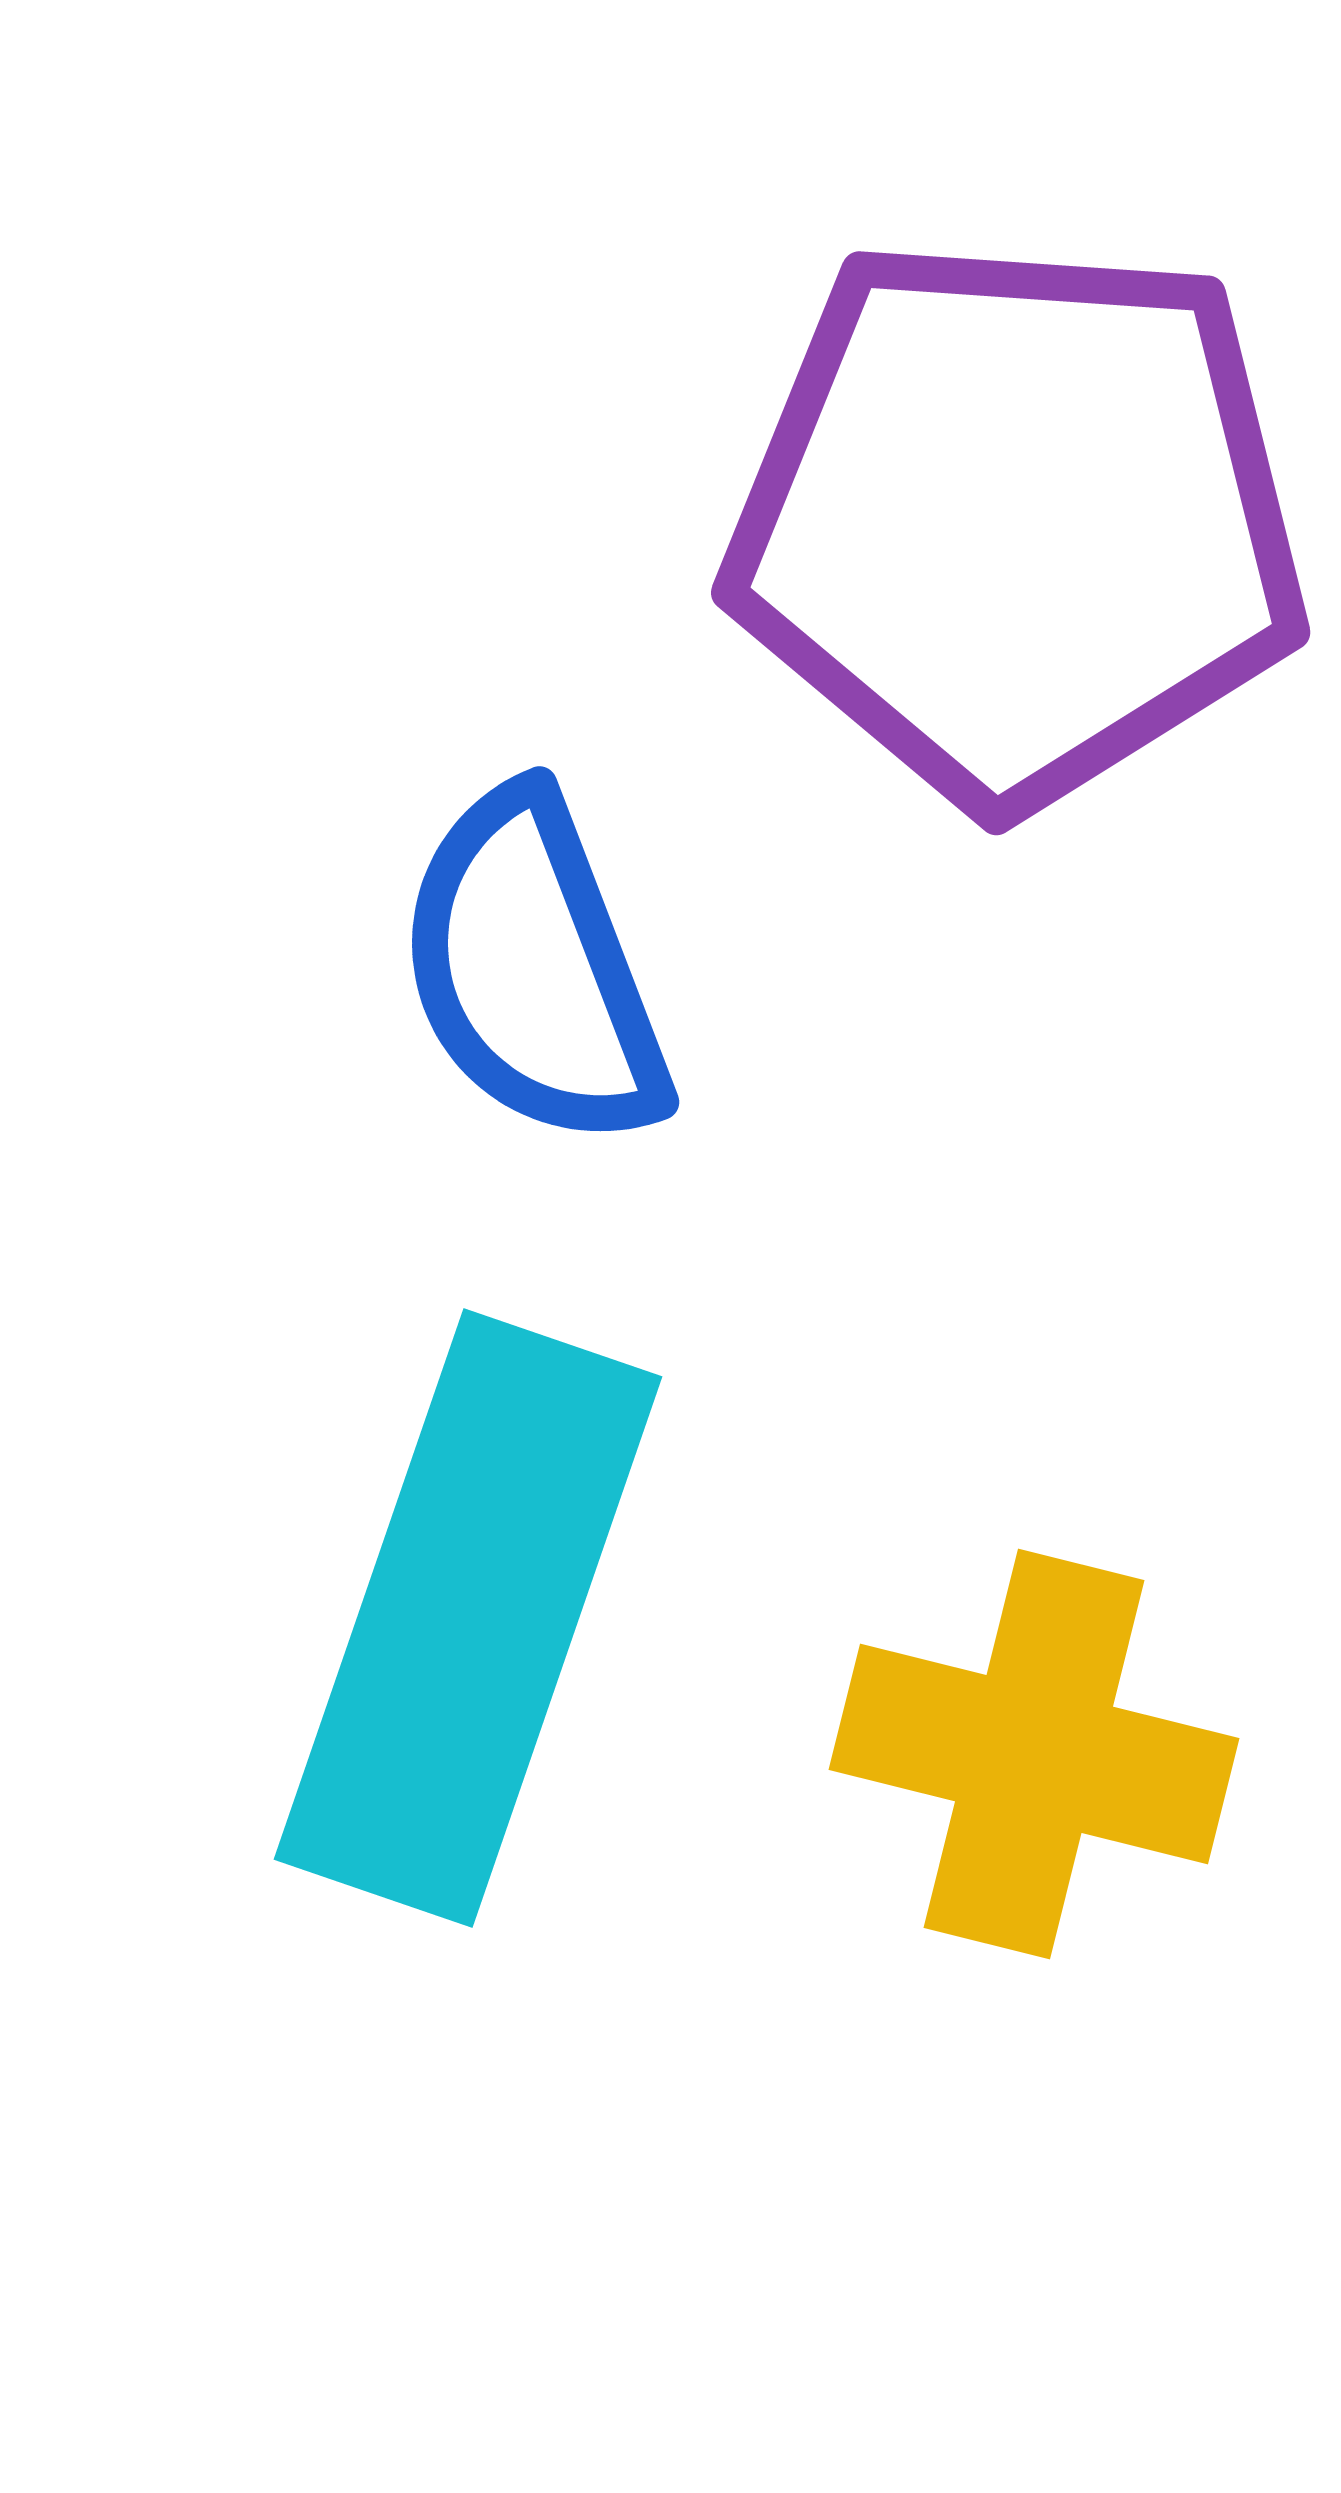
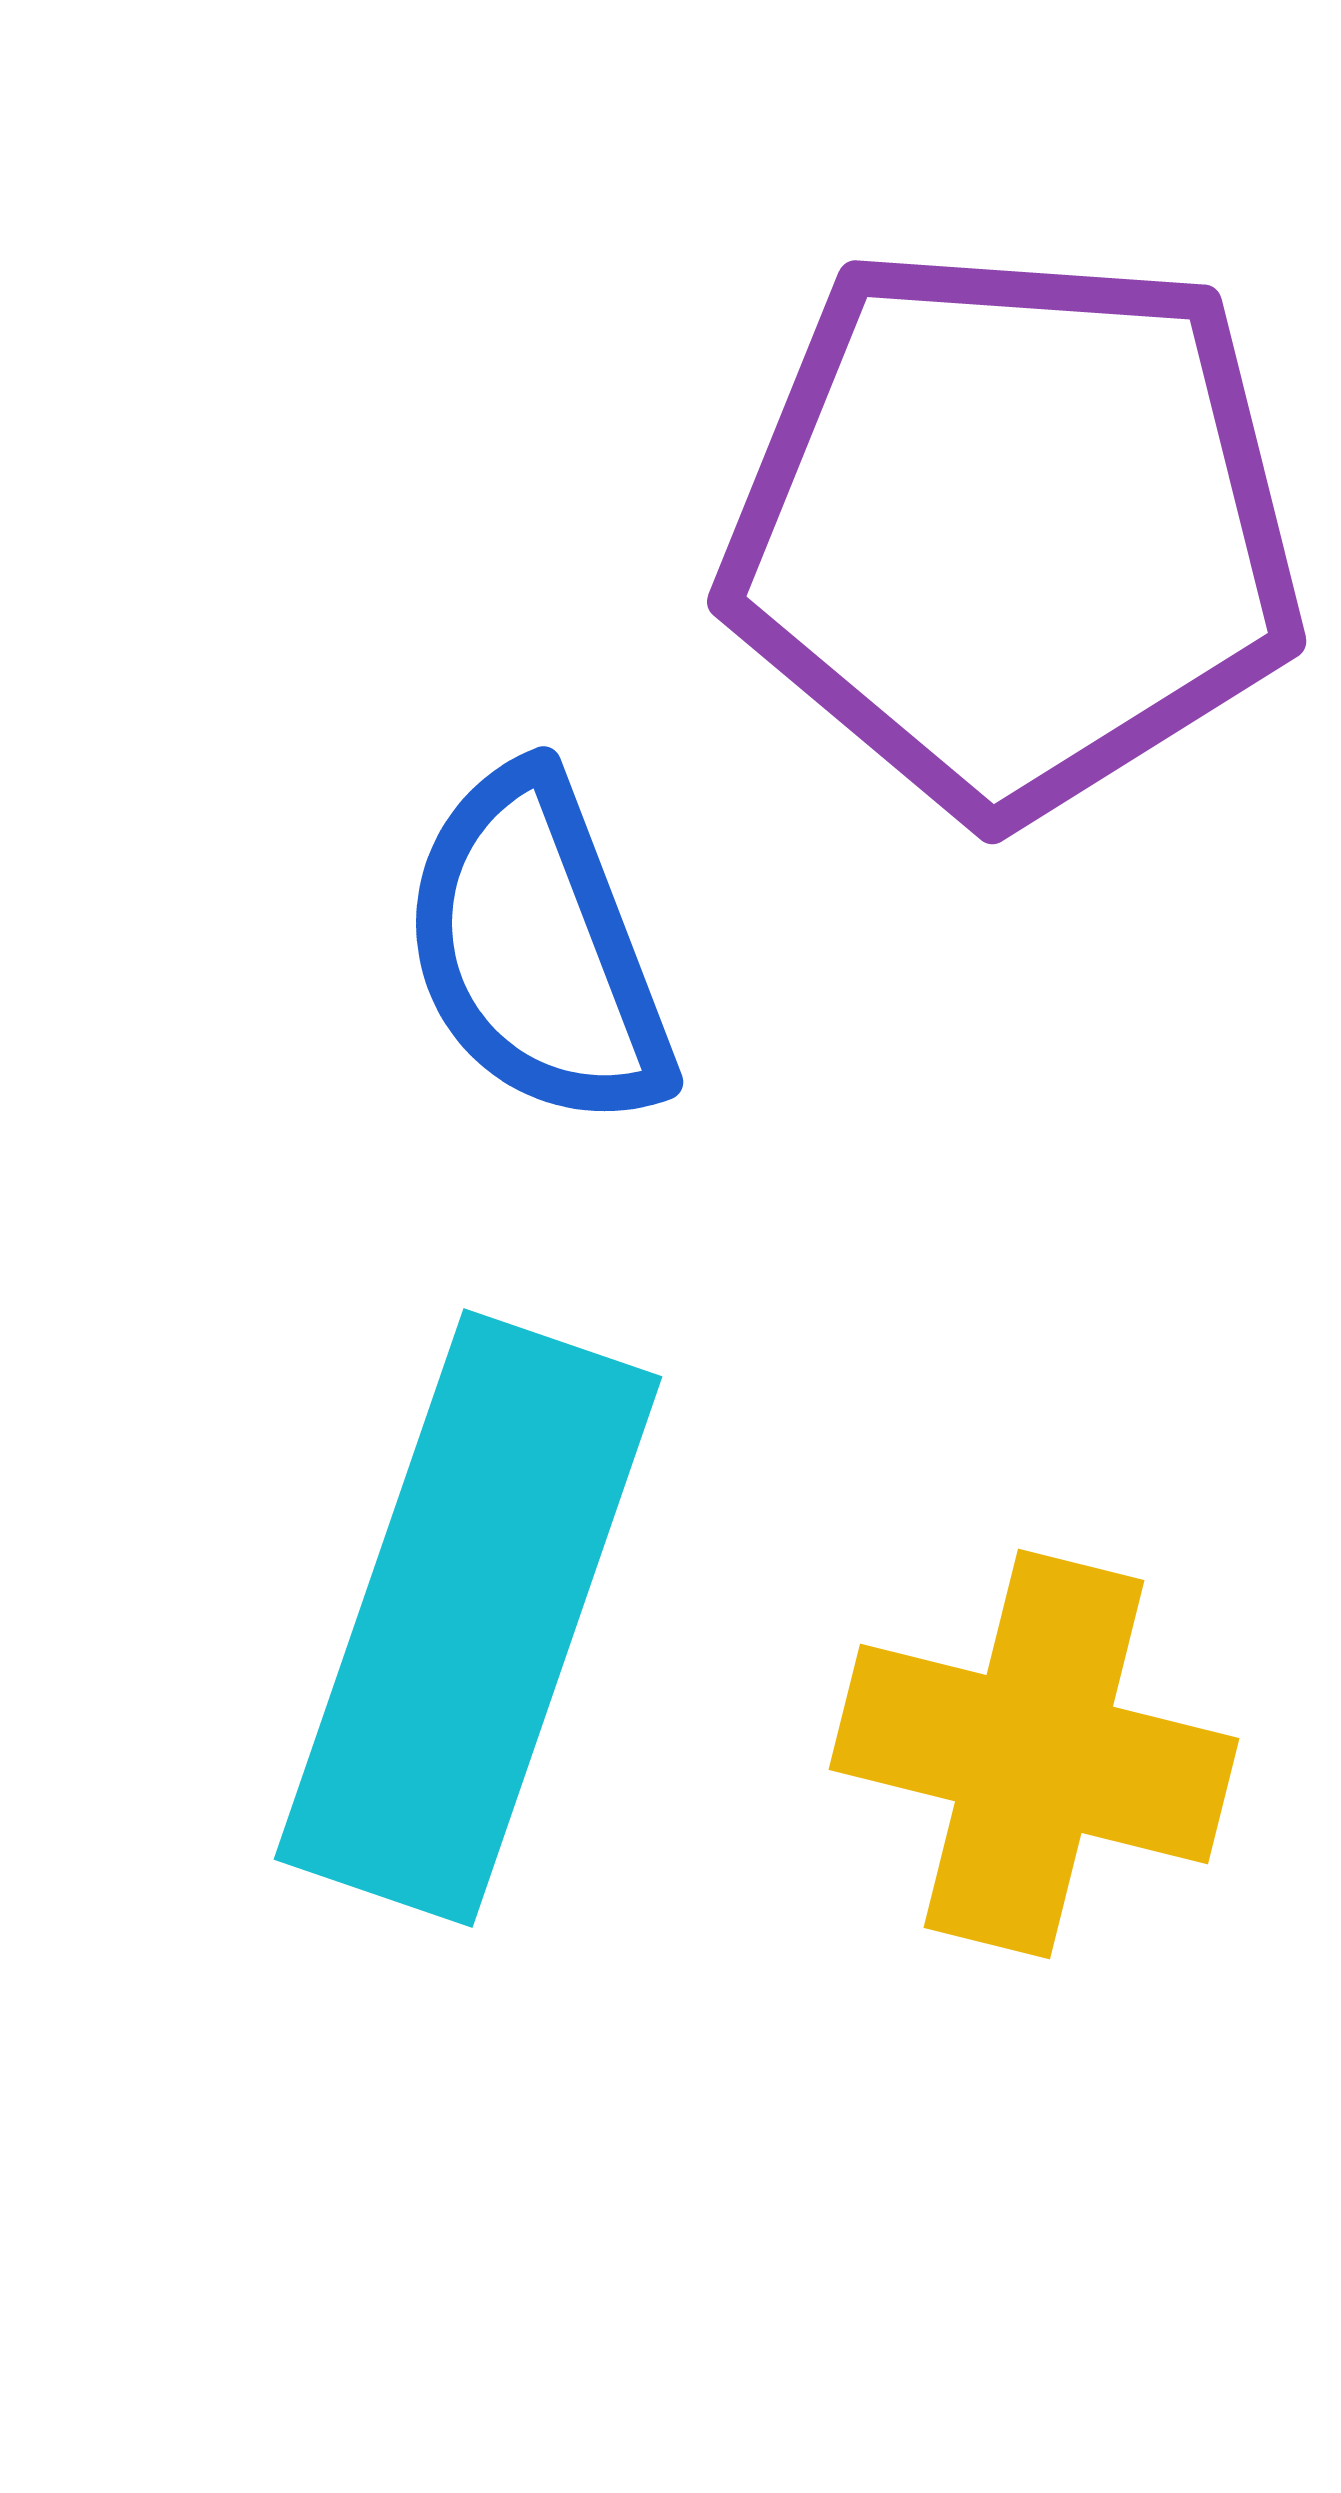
purple pentagon: moved 4 px left, 9 px down
blue semicircle: moved 4 px right, 20 px up
